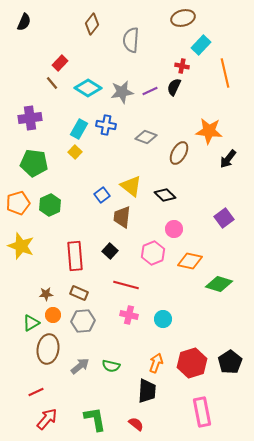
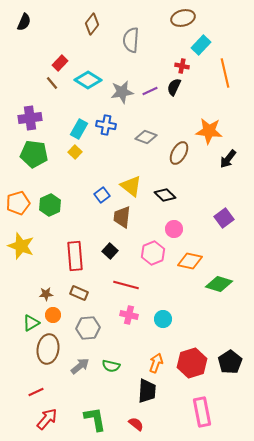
cyan diamond at (88, 88): moved 8 px up
green pentagon at (34, 163): moved 9 px up
gray hexagon at (83, 321): moved 5 px right, 7 px down
